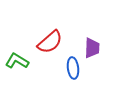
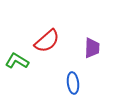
red semicircle: moved 3 px left, 1 px up
blue ellipse: moved 15 px down
